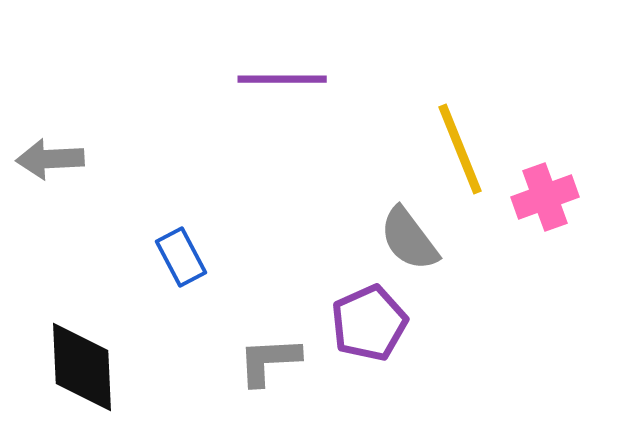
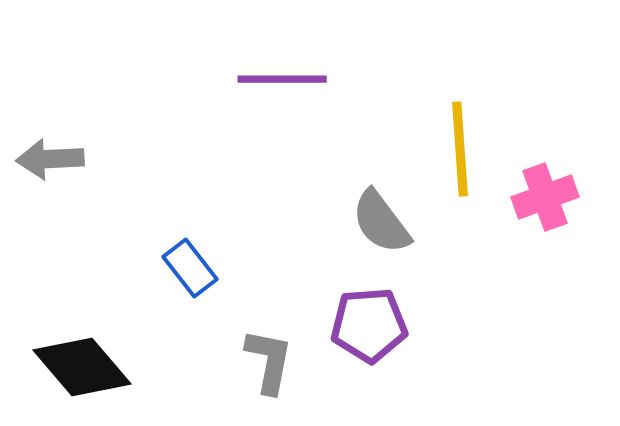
yellow line: rotated 18 degrees clockwise
gray semicircle: moved 28 px left, 17 px up
blue rectangle: moved 9 px right, 11 px down; rotated 10 degrees counterclockwise
purple pentagon: moved 2 px down; rotated 20 degrees clockwise
gray L-shape: rotated 104 degrees clockwise
black diamond: rotated 38 degrees counterclockwise
